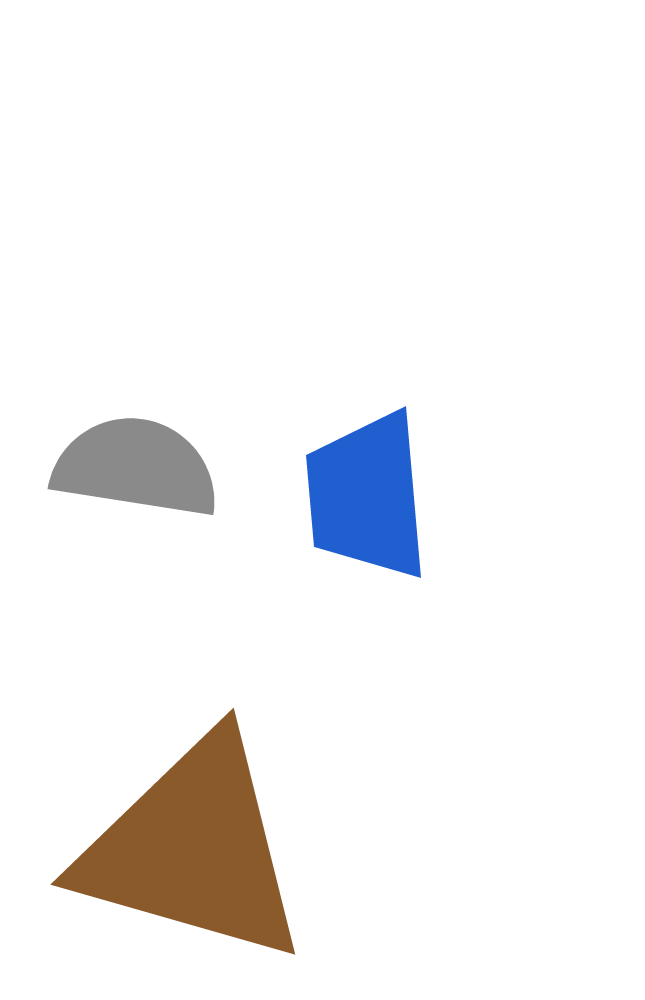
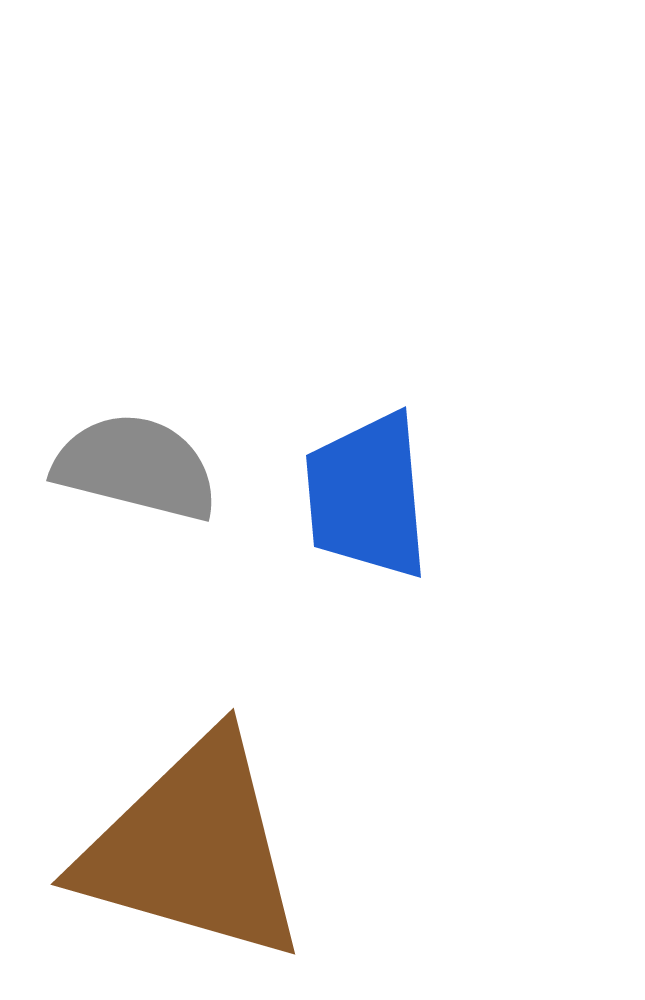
gray semicircle: rotated 5 degrees clockwise
